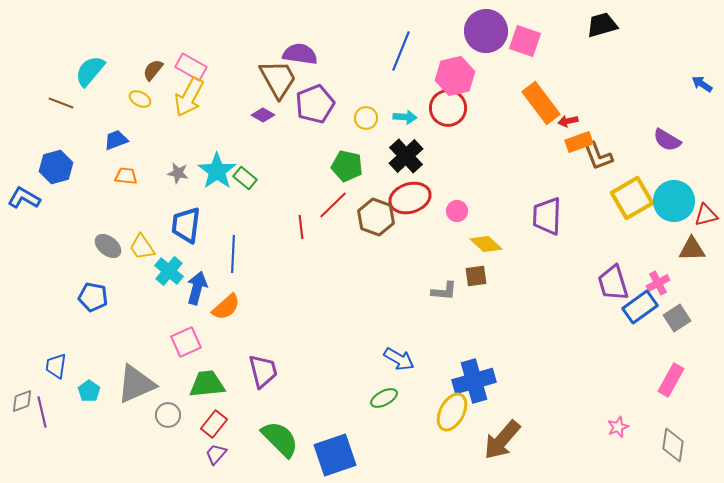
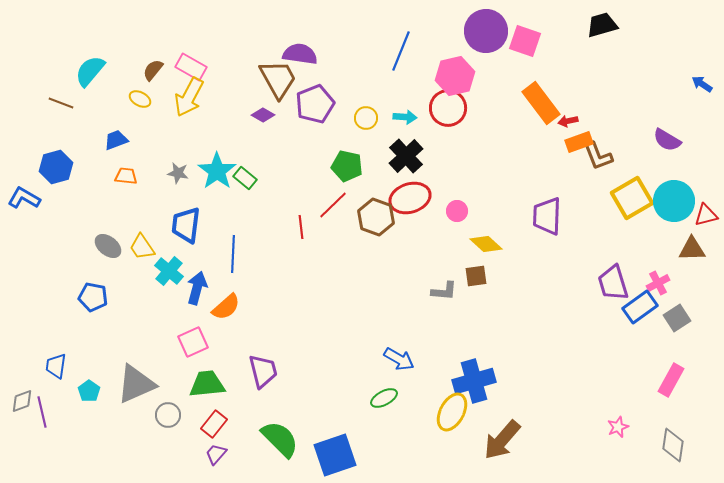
pink square at (186, 342): moved 7 px right
